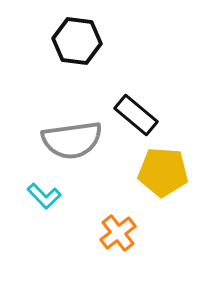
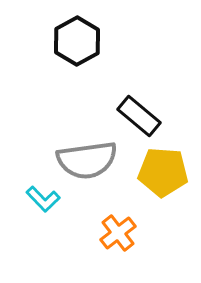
black hexagon: rotated 24 degrees clockwise
black rectangle: moved 3 px right, 1 px down
gray semicircle: moved 15 px right, 20 px down
cyan L-shape: moved 1 px left, 3 px down
